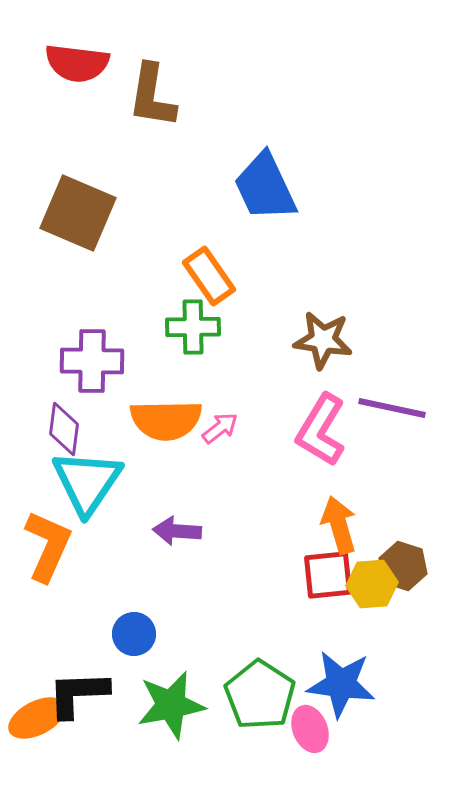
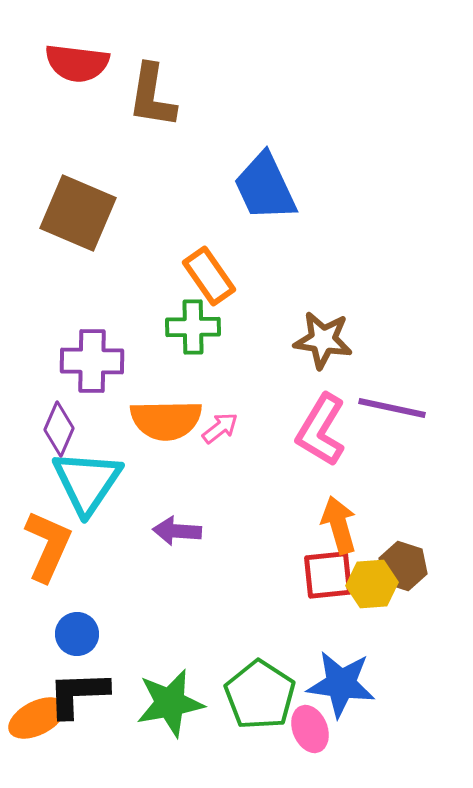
purple diamond: moved 5 px left; rotated 16 degrees clockwise
blue circle: moved 57 px left
green star: moved 1 px left, 2 px up
